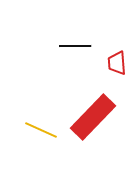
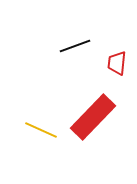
black line: rotated 20 degrees counterclockwise
red trapezoid: rotated 10 degrees clockwise
